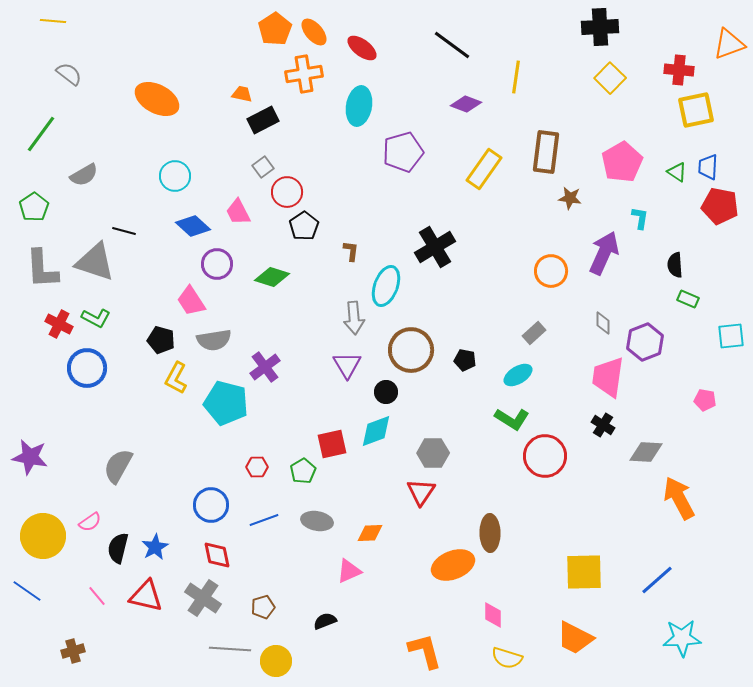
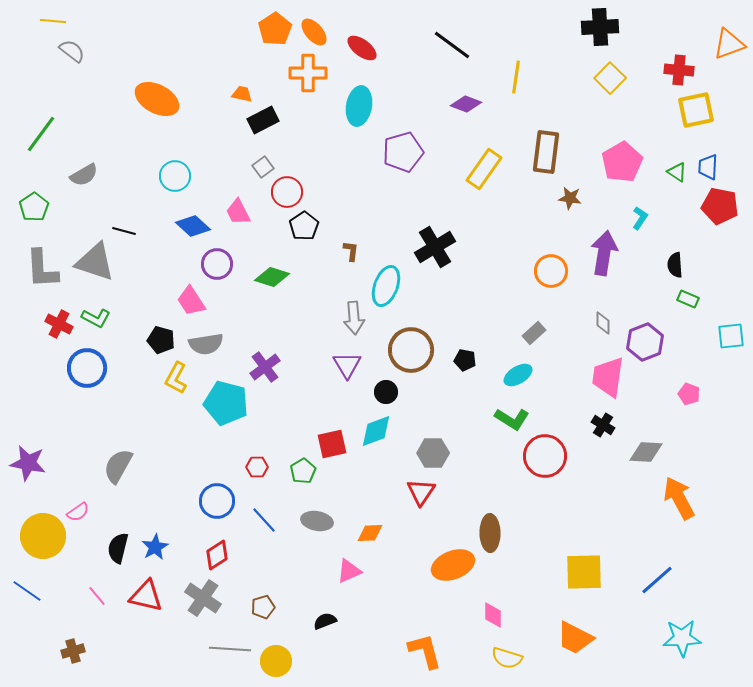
gray semicircle at (69, 74): moved 3 px right, 23 px up
orange cross at (304, 74): moved 4 px right, 1 px up; rotated 9 degrees clockwise
cyan L-shape at (640, 218): rotated 25 degrees clockwise
purple arrow at (604, 253): rotated 15 degrees counterclockwise
gray semicircle at (214, 340): moved 8 px left, 4 px down
pink pentagon at (705, 400): moved 16 px left, 6 px up; rotated 10 degrees clockwise
purple star at (30, 457): moved 2 px left, 6 px down
blue circle at (211, 505): moved 6 px right, 4 px up
blue line at (264, 520): rotated 68 degrees clockwise
pink semicircle at (90, 522): moved 12 px left, 10 px up
red diamond at (217, 555): rotated 68 degrees clockwise
